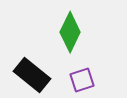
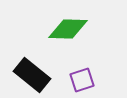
green diamond: moved 2 px left, 3 px up; rotated 66 degrees clockwise
